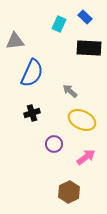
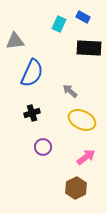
blue rectangle: moved 2 px left; rotated 16 degrees counterclockwise
purple circle: moved 11 px left, 3 px down
brown hexagon: moved 7 px right, 4 px up
